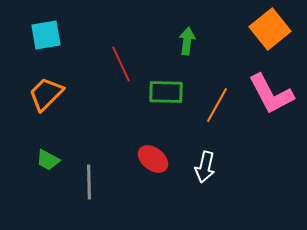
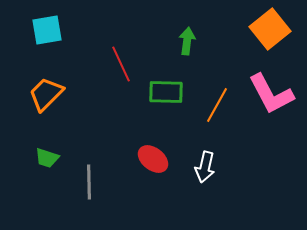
cyan square: moved 1 px right, 5 px up
green trapezoid: moved 1 px left, 2 px up; rotated 10 degrees counterclockwise
